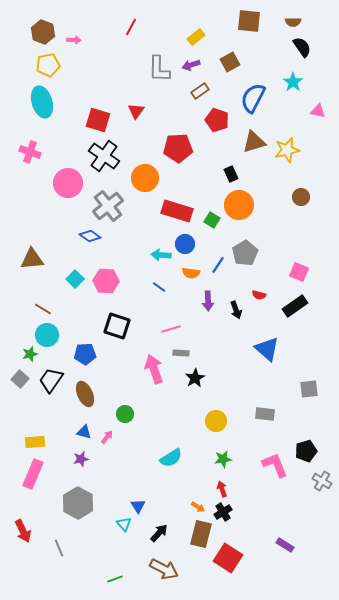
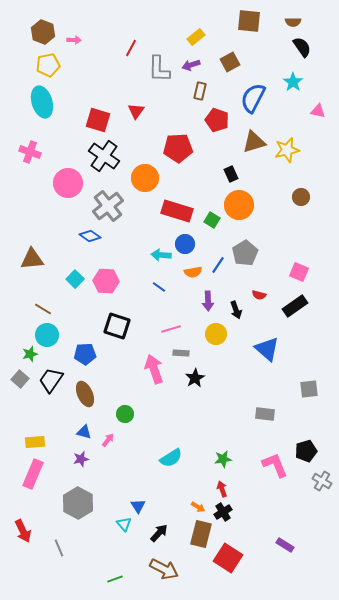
red line at (131, 27): moved 21 px down
brown rectangle at (200, 91): rotated 42 degrees counterclockwise
orange semicircle at (191, 273): moved 2 px right, 1 px up; rotated 18 degrees counterclockwise
yellow circle at (216, 421): moved 87 px up
pink arrow at (107, 437): moved 1 px right, 3 px down
